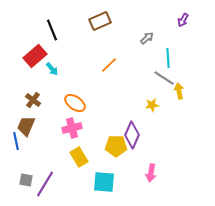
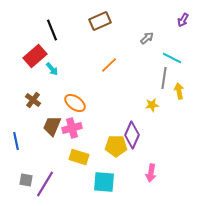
cyan line: moved 4 px right; rotated 60 degrees counterclockwise
gray line: rotated 65 degrees clockwise
brown trapezoid: moved 26 px right
yellow rectangle: rotated 42 degrees counterclockwise
